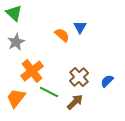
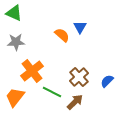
green triangle: rotated 18 degrees counterclockwise
gray star: rotated 24 degrees clockwise
green line: moved 3 px right
orange trapezoid: moved 1 px left, 1 px up
